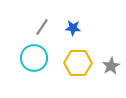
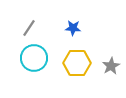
gray line: moved 13 px left, 1 px down
yellow hexagon: moved 1 px left
